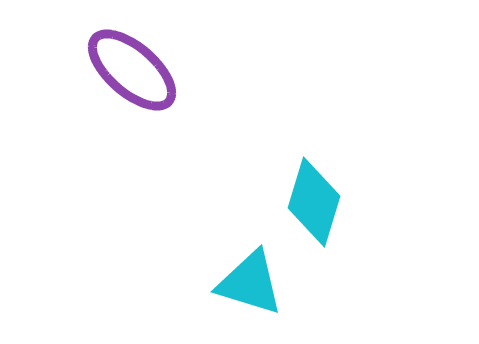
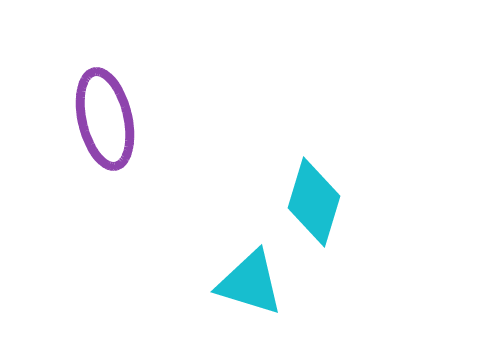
purple ellipse: moved 27 px left, 49 px down; rotated 36 degrees clockwise
